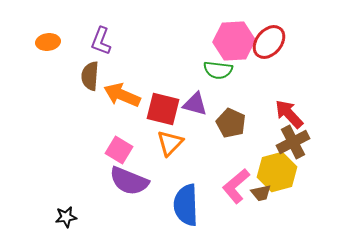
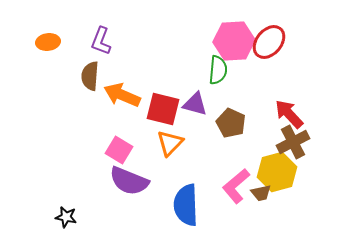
green semicircle: rotated 92 degrees counterclockwise
black star: rotated 20 degrees clockwise
